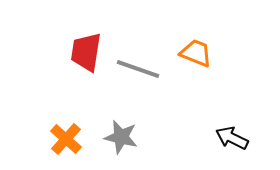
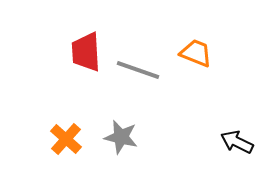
red trapezoid: rotated 12 degrees counterclockwise
gray line: moved 1 px down
black arrow: moved 5 px right, 4 px down
